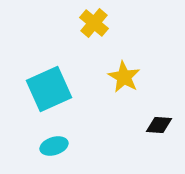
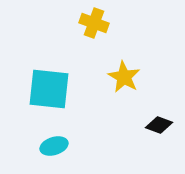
yellow cross: rotated 20 degrees counterclockwise
cyan square: rotated 30 degrees clockwise
black diamond: rotated 16 degrees clockwise
